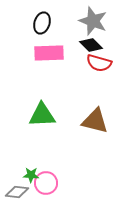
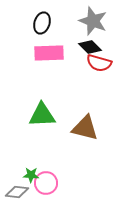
black diamond: moved 1 px left, 2 px down
brown triangle: moved 10 px left, 7 px down
